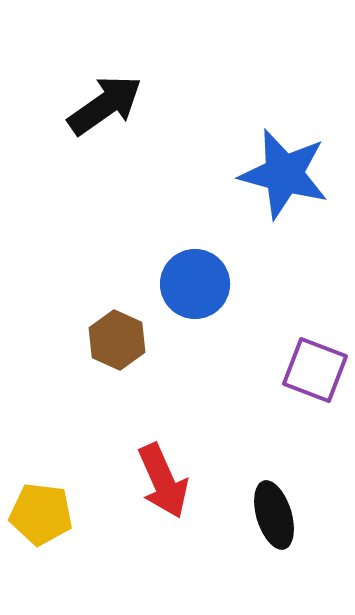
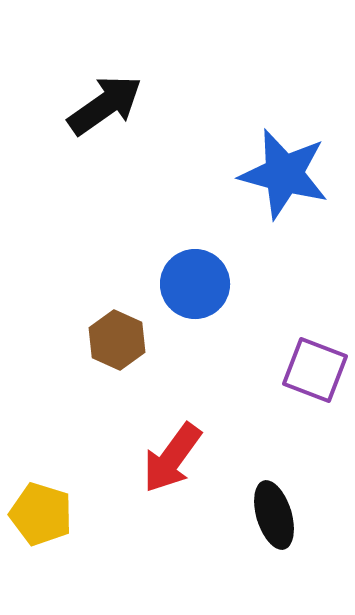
red arrow: moved 9 px right, 23 px up; rotated 60 degrees clockwise
yellow pentagon: rotated 10 degrees clockwise
